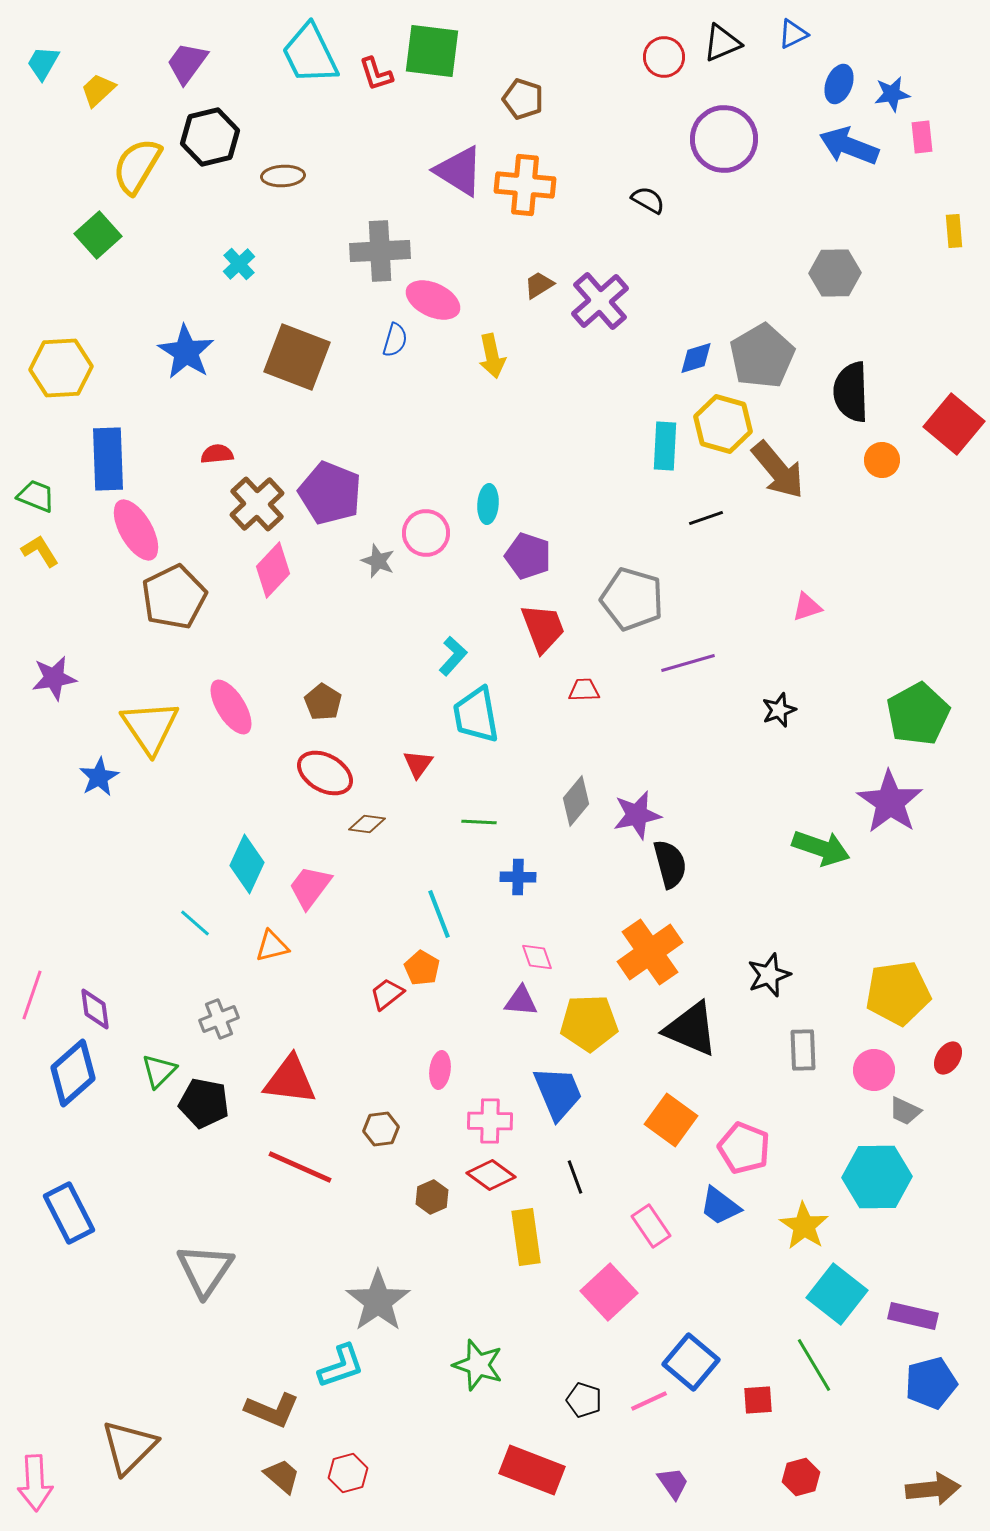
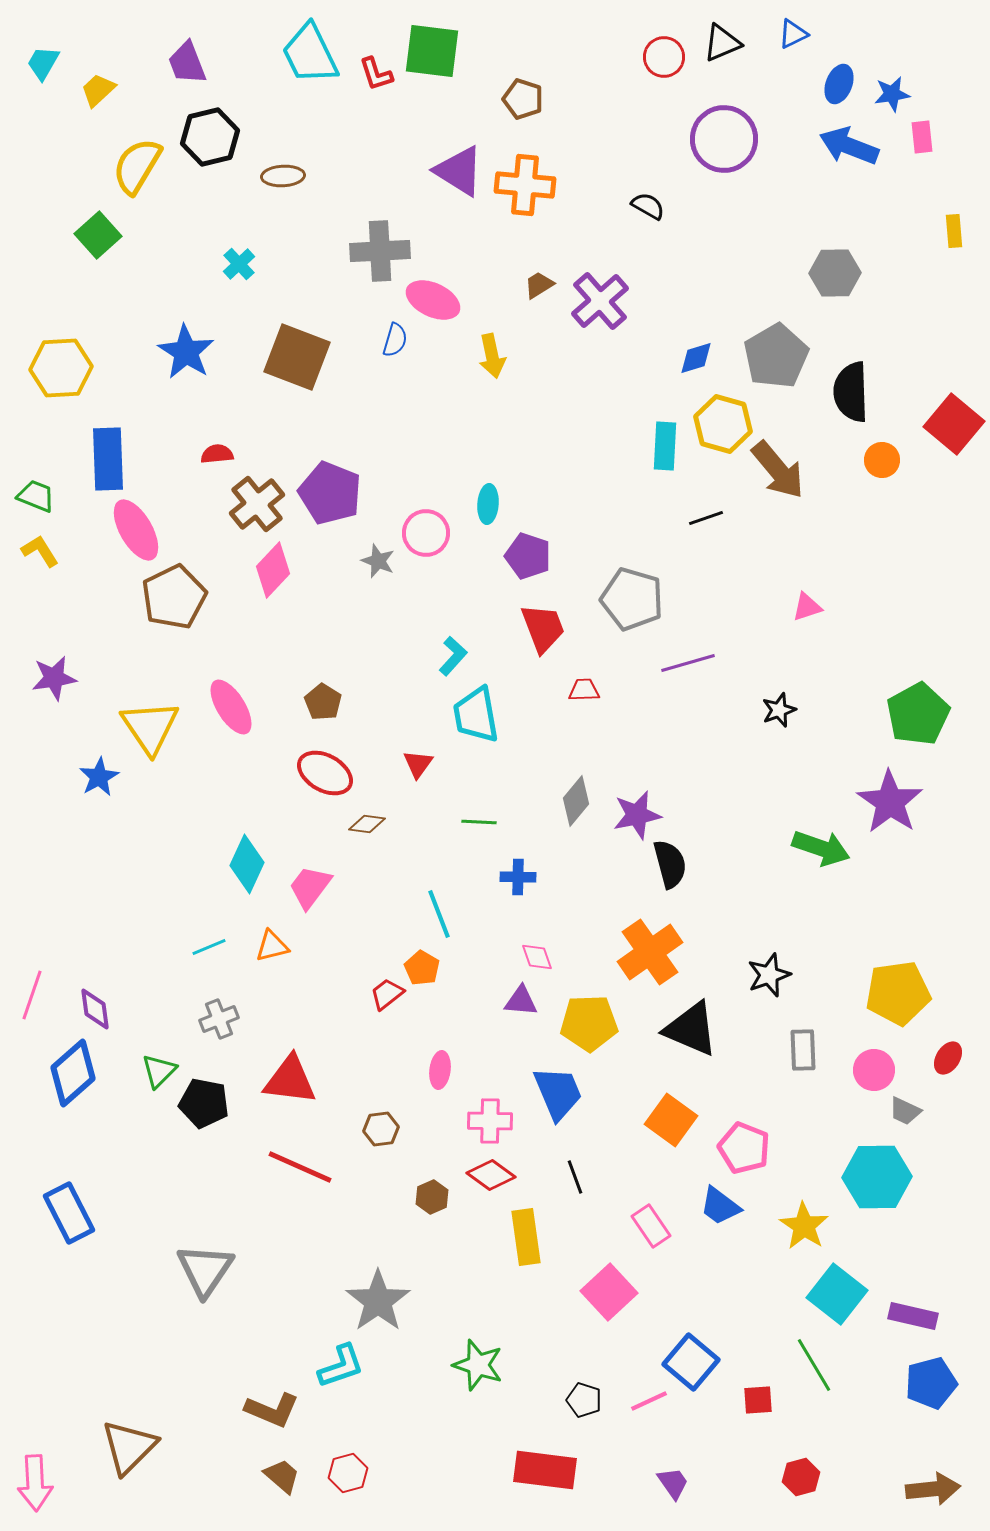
purple trapezoid at (187, 63): rotated 57 degrees counterclockwise
black semicircle at (648, 200): moved 6 px down
gray pentagon at (762, 356): moved 14 px right
brown cross at (257, 504): rotated 4 degrees clockwise
cyan line at (195, 923): moved 14 px right, 24 px down; rotated 64 degrees counterclockwise
red rectangle at (532, 1470): moved 13 px right; rotated 14 degrees counterclockwise
